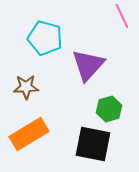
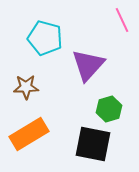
pink line: moved 4 px down
